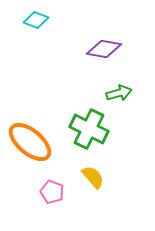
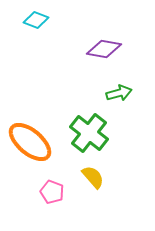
green cross: moved 4 px down; rotated 12 degrees clockwise
